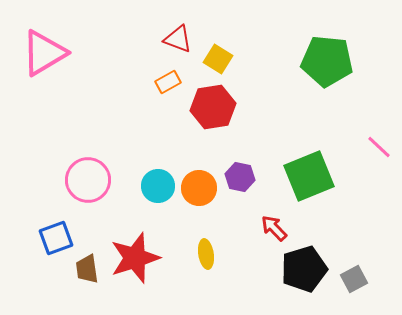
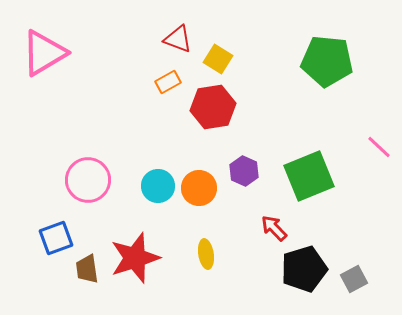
purple hexagon: moved 4 px right, 6 px up; rotated 12 degrees clockwise
